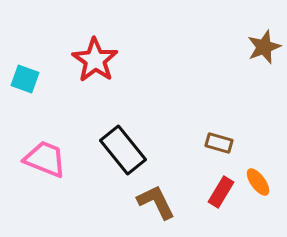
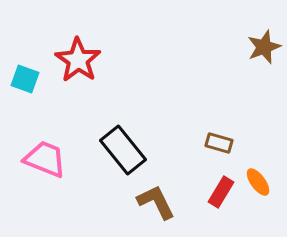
red star: moved 17 px left
